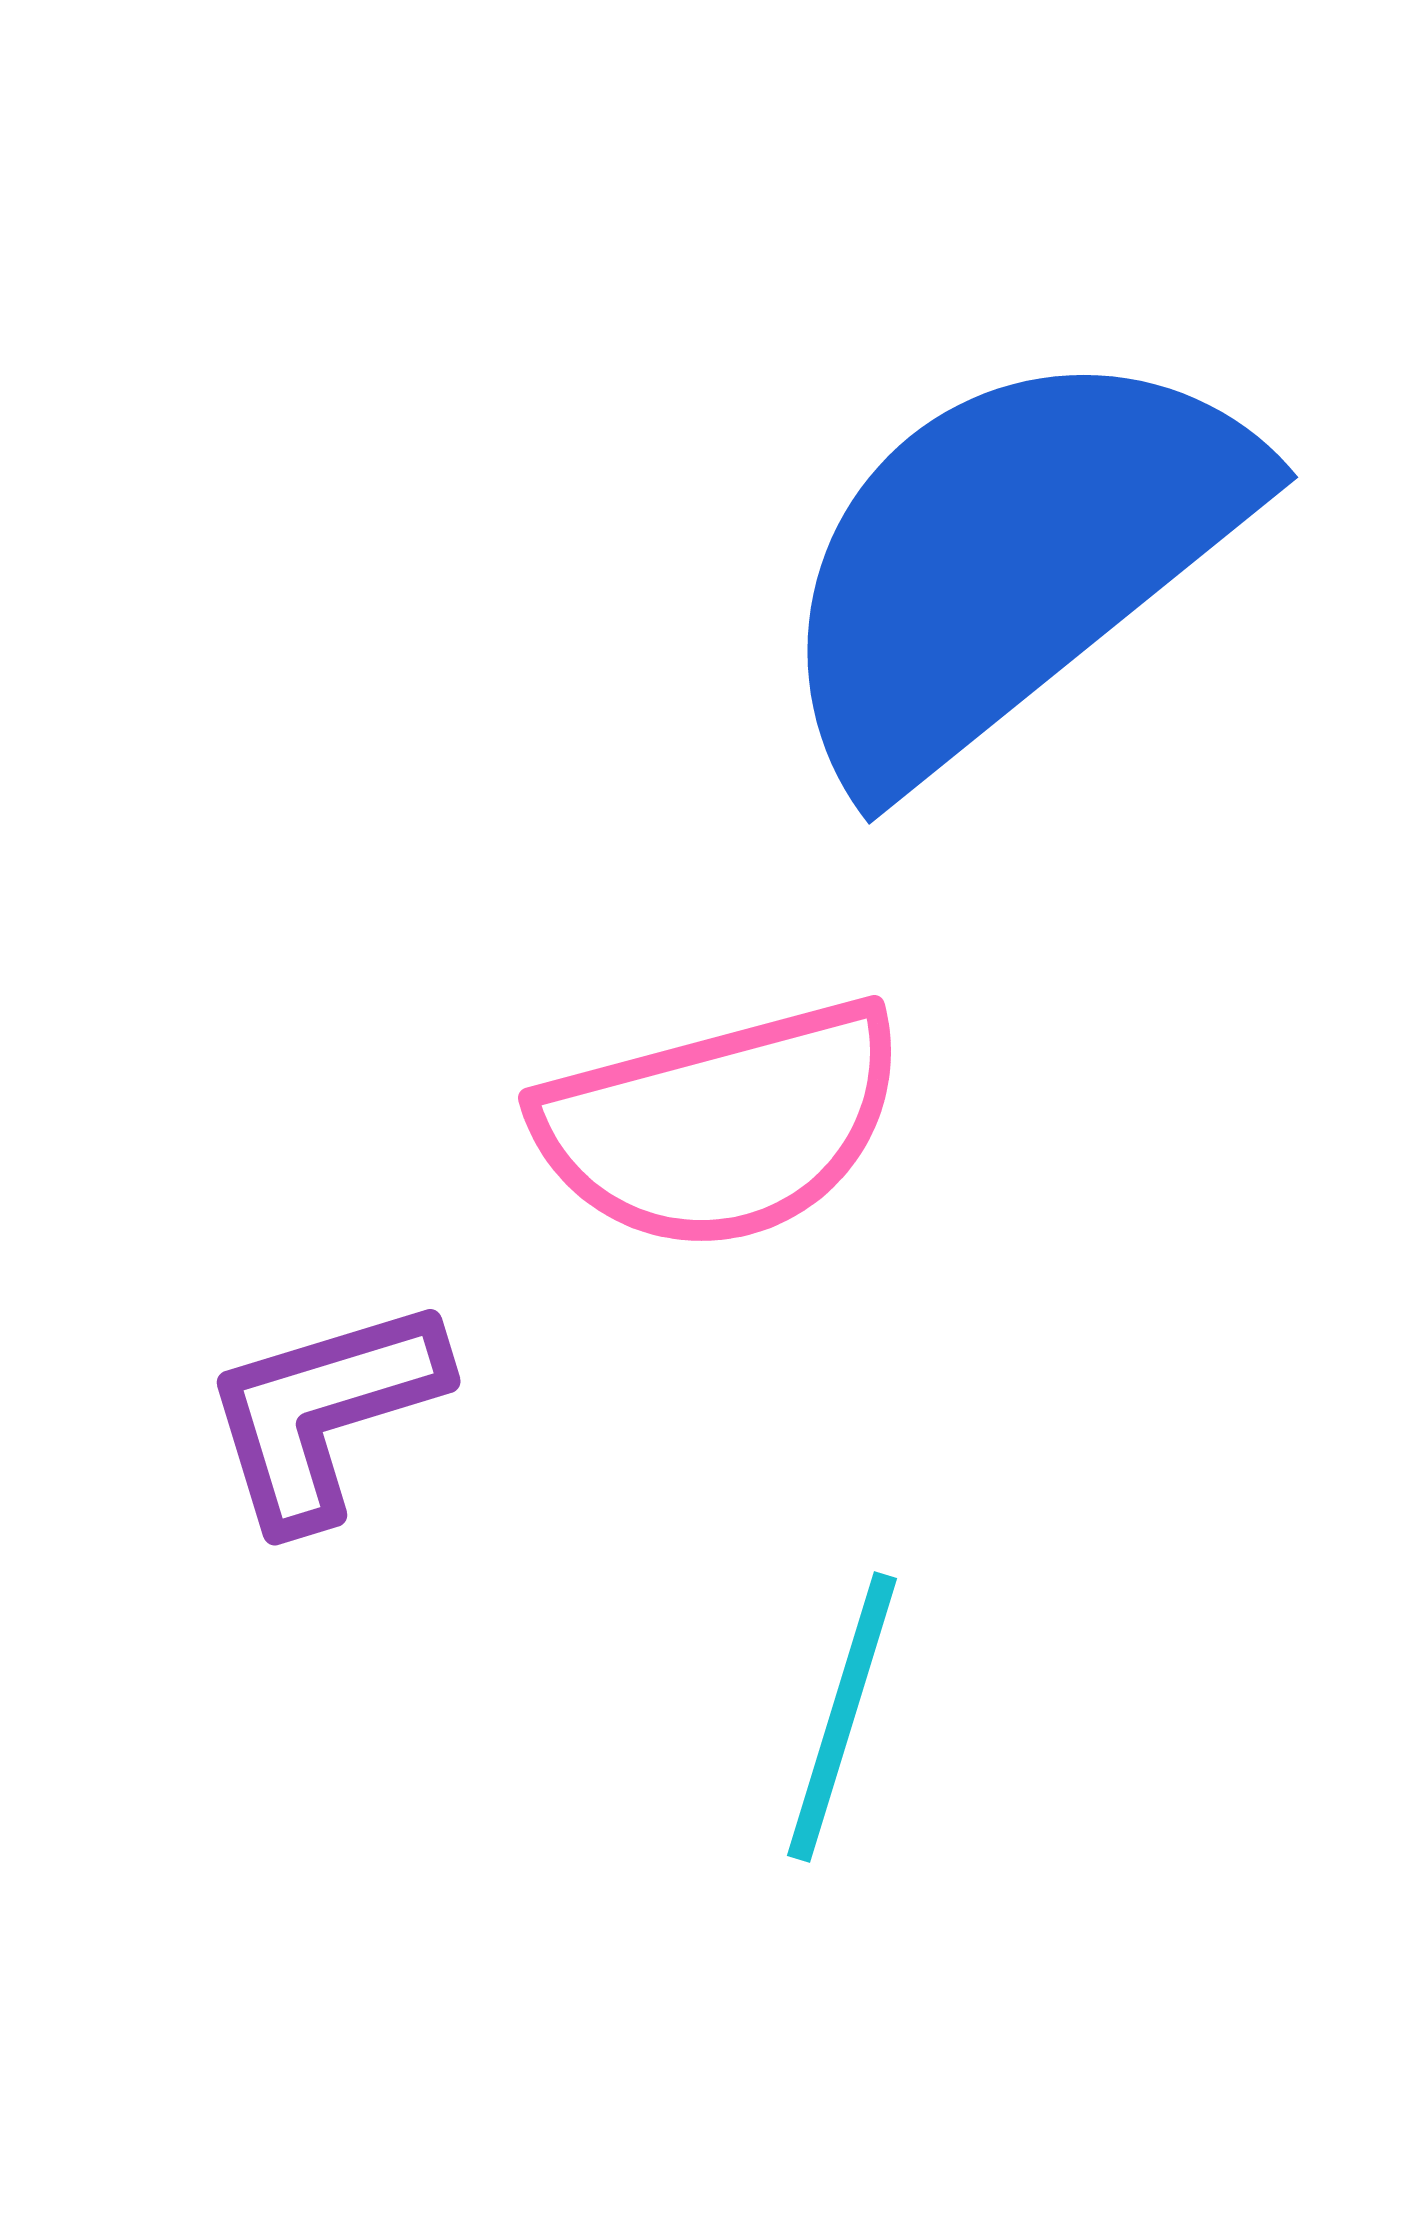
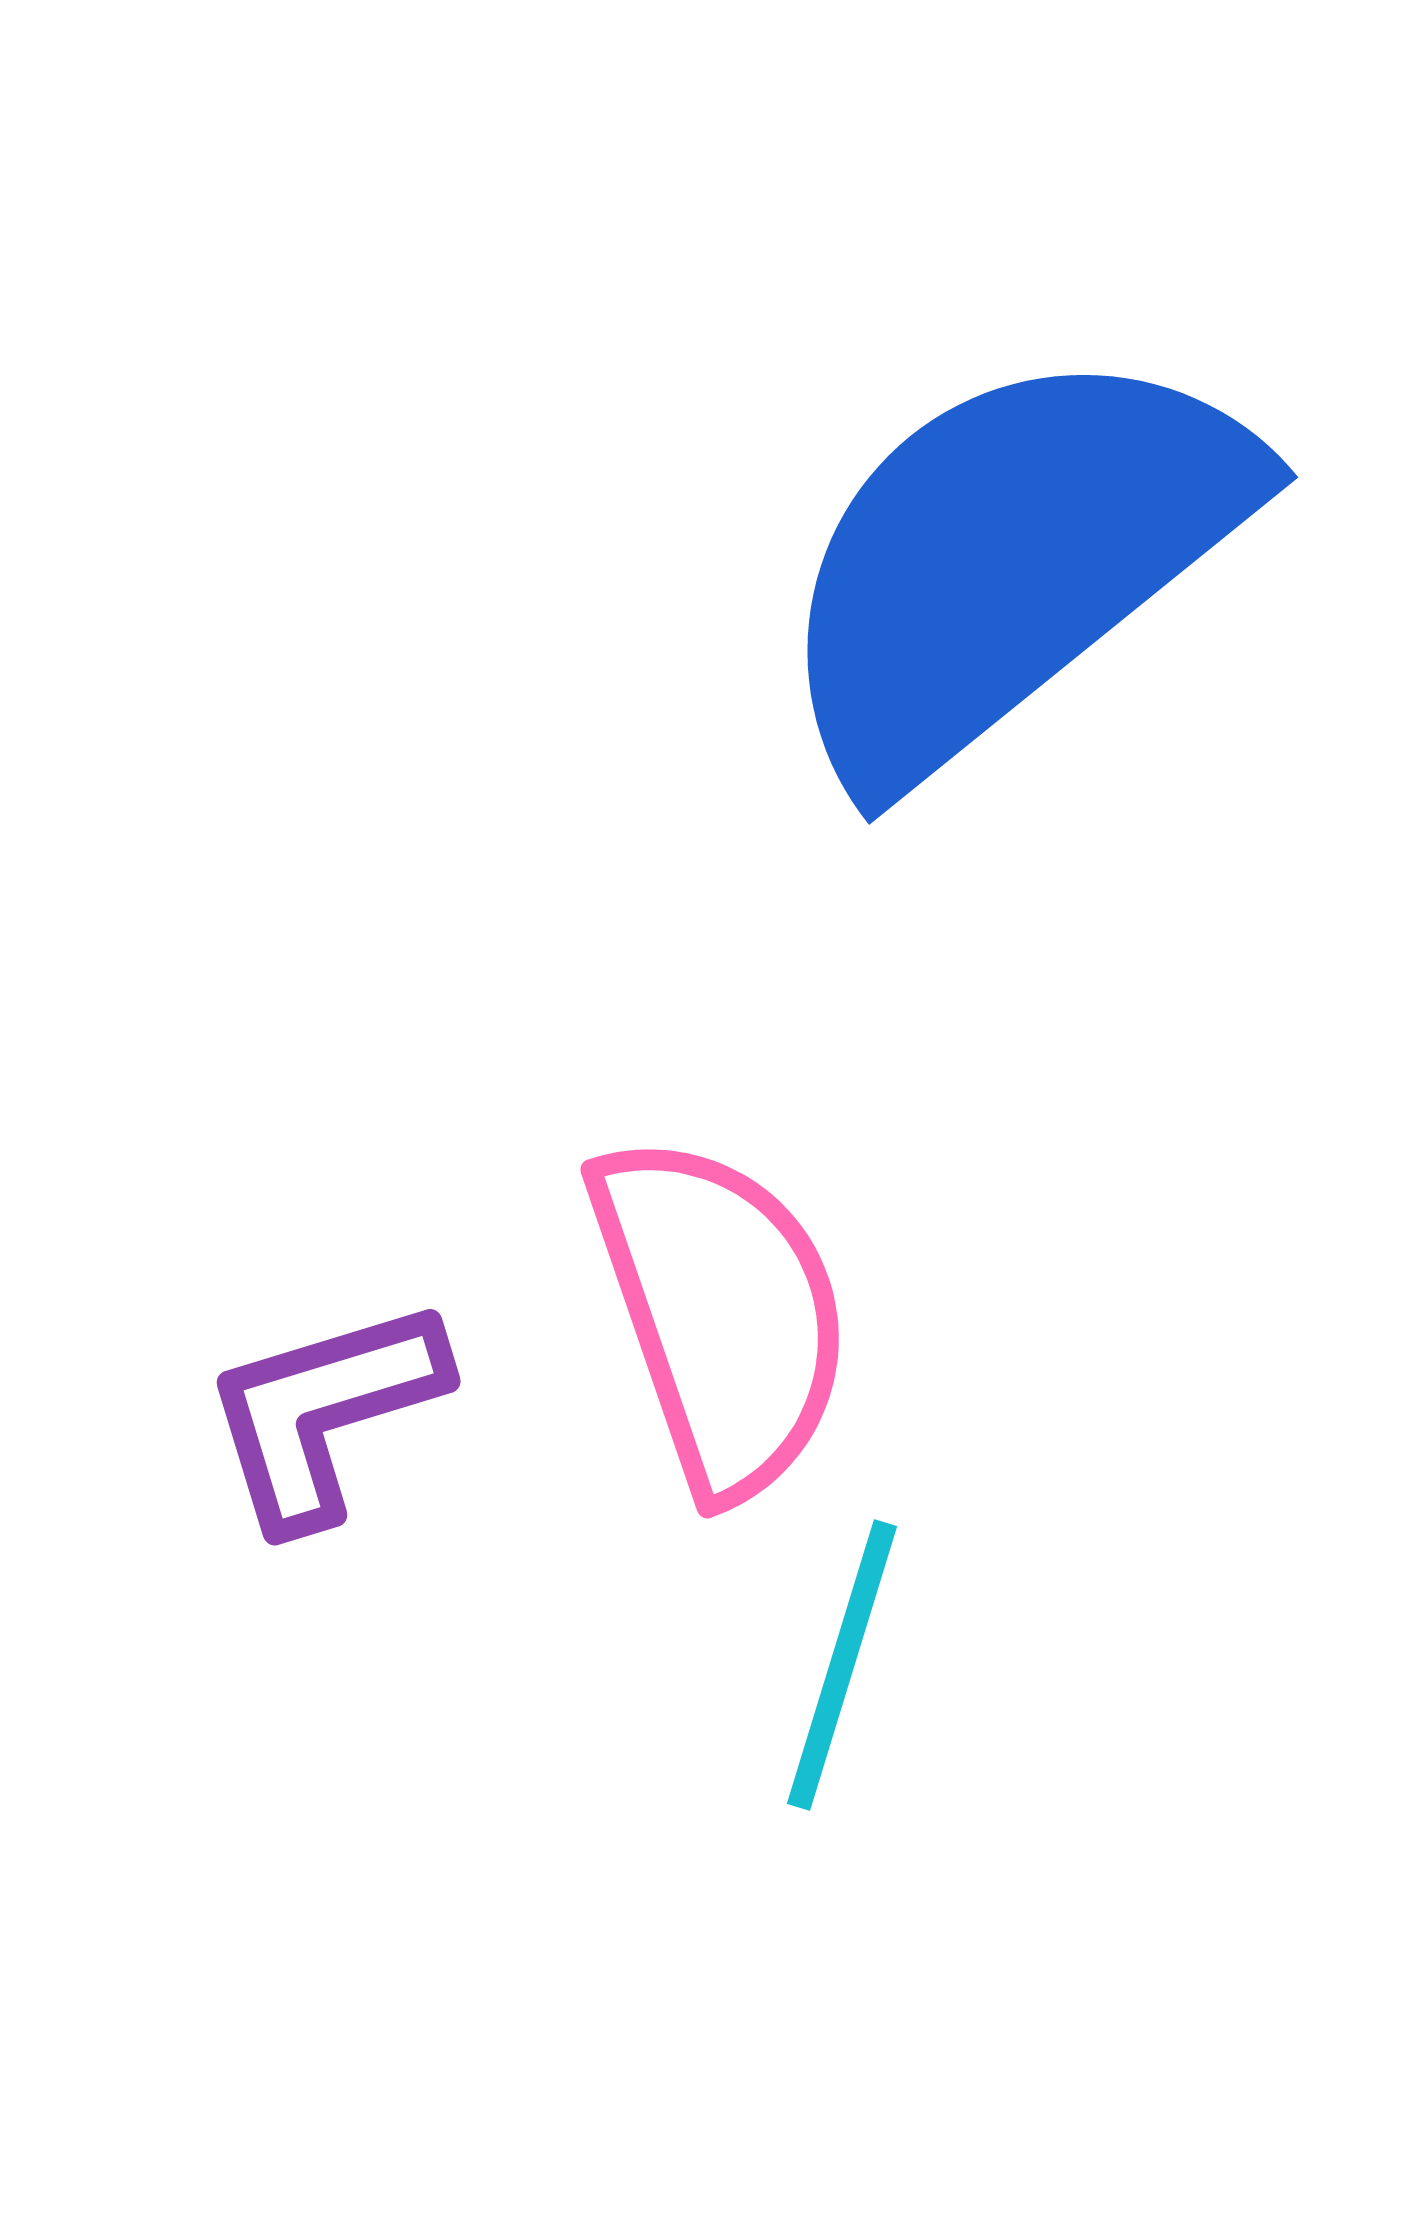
pink semicircle: moved 189 px down; rotated 94 degrees counterclockwise
cyan line: moved 52 px up
